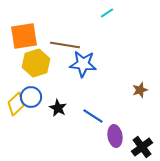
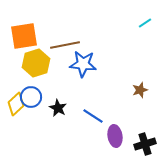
cyan line: moved 38 px right, 10 px down
brown line: rotated 20 degrees counterclockwise
black cross: moved 3 px right, 3 px up; rotated 20 degrees clockwise
